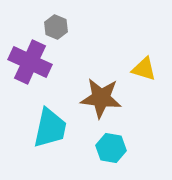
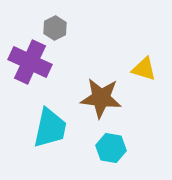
gray hexagon: moved 1 px left, 1 px down; rotated 10 degrees clockwise
